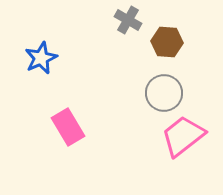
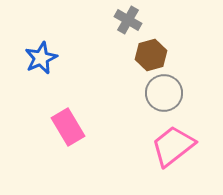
brown hexagon: moved 16 px left, 13 px down; rotated 20 degrees counterclockwise
pink trapezoid: moved 10 px left, 10 px down
